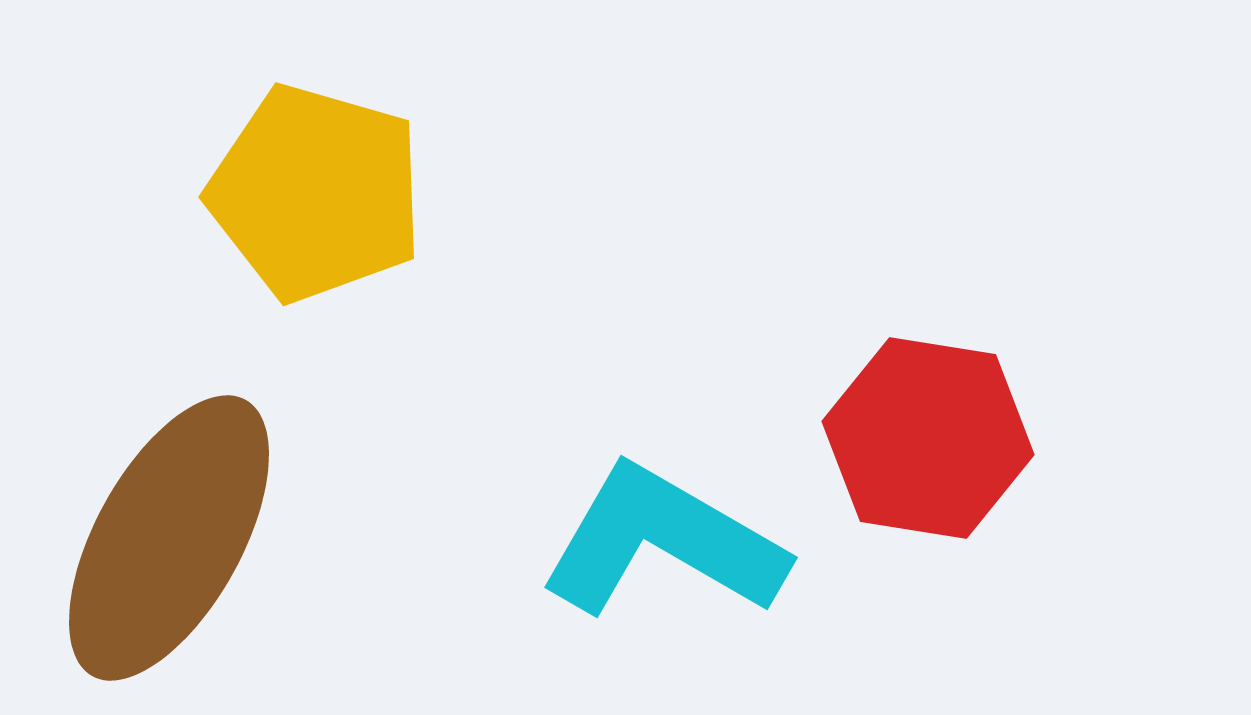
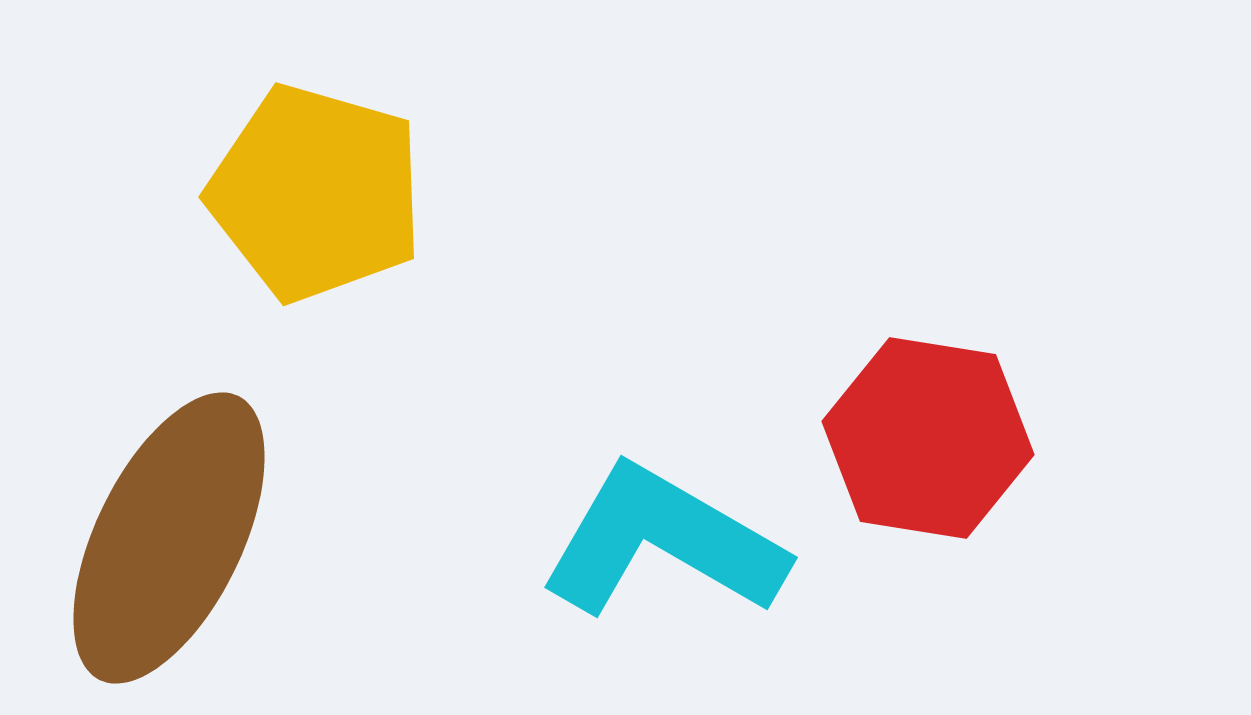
brown ellipse: rotated 3 degrees counterclockwise
